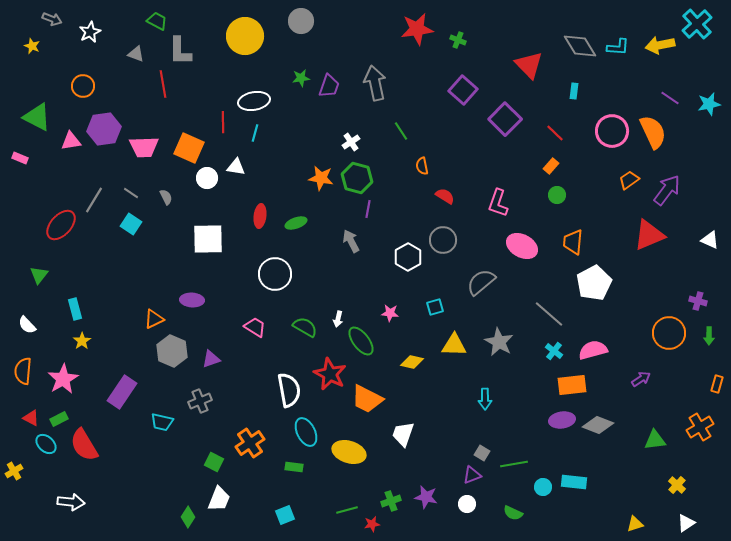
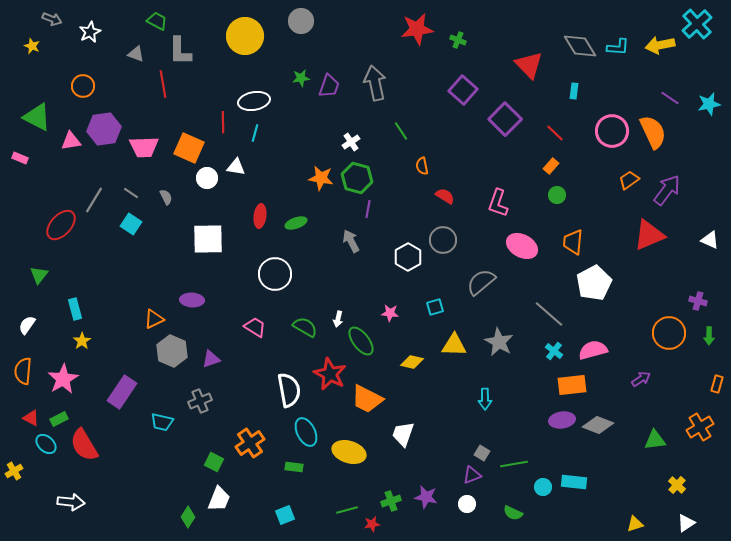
white semicircle at (27, 325): rotated 78 degrees clockwise
